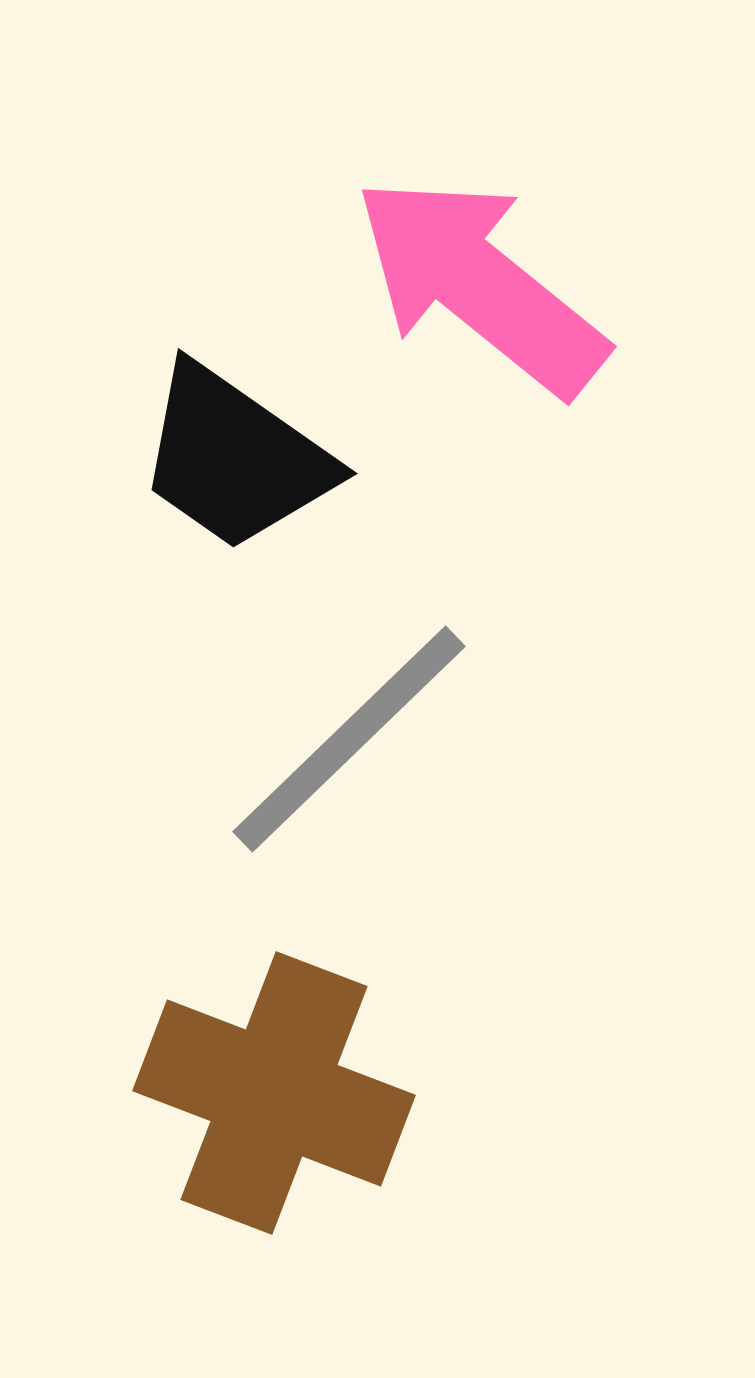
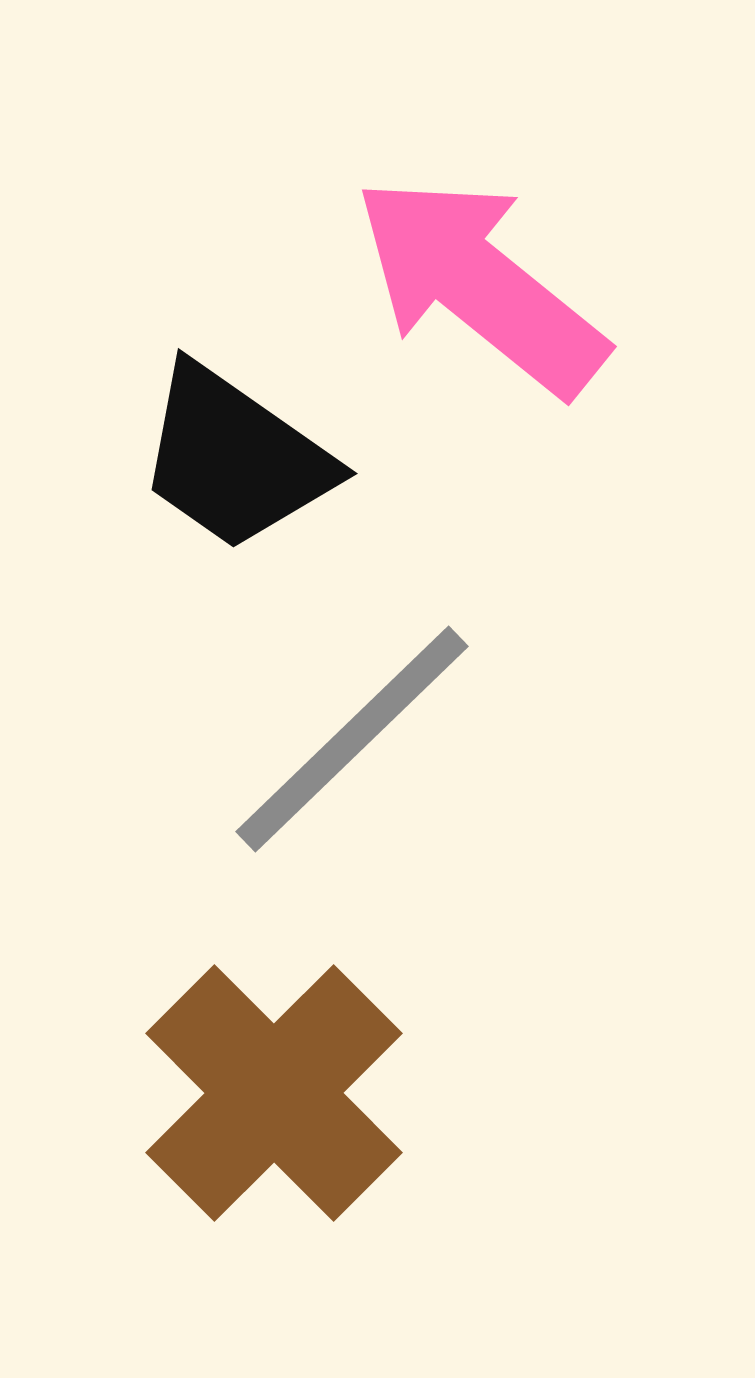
gray line: moved 3 px right
brown cross: rotated 24 degrees clockwise
